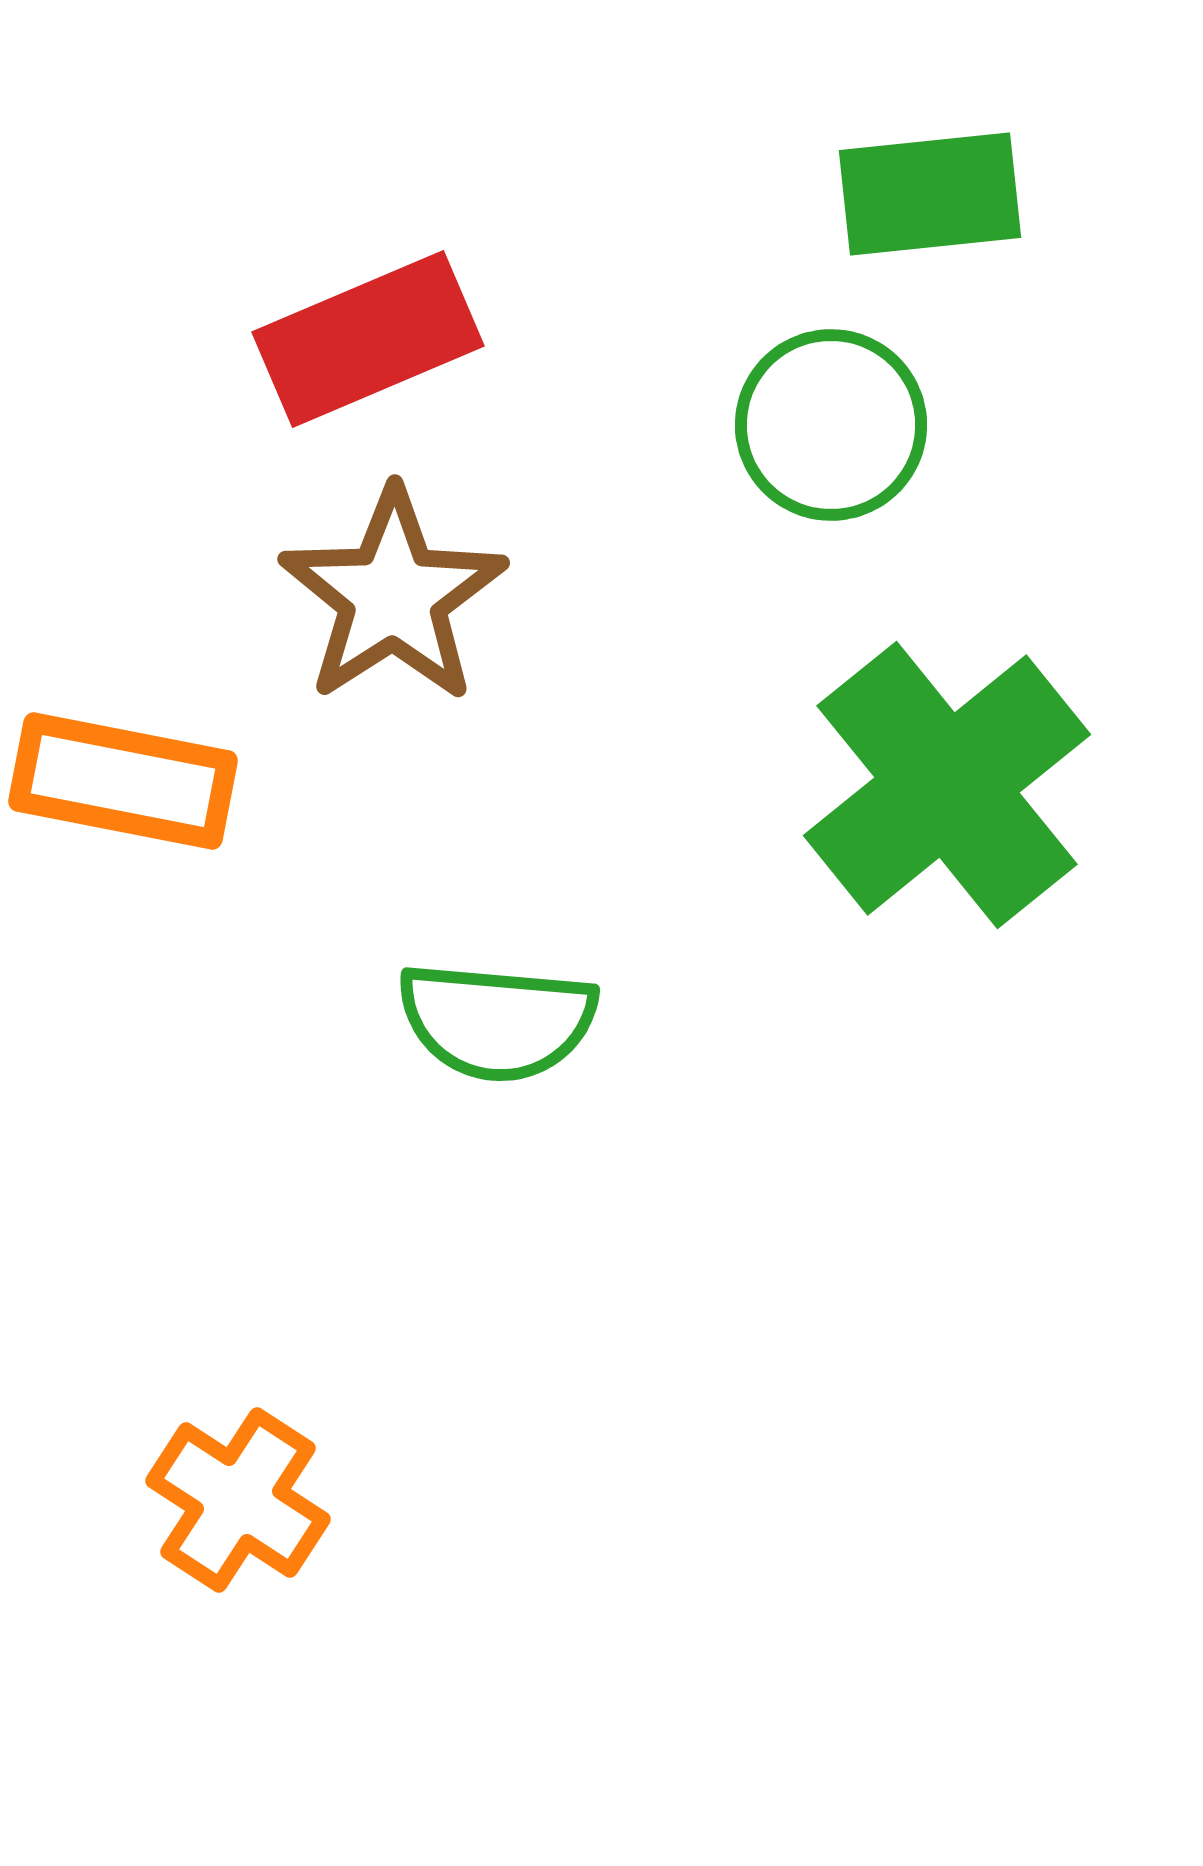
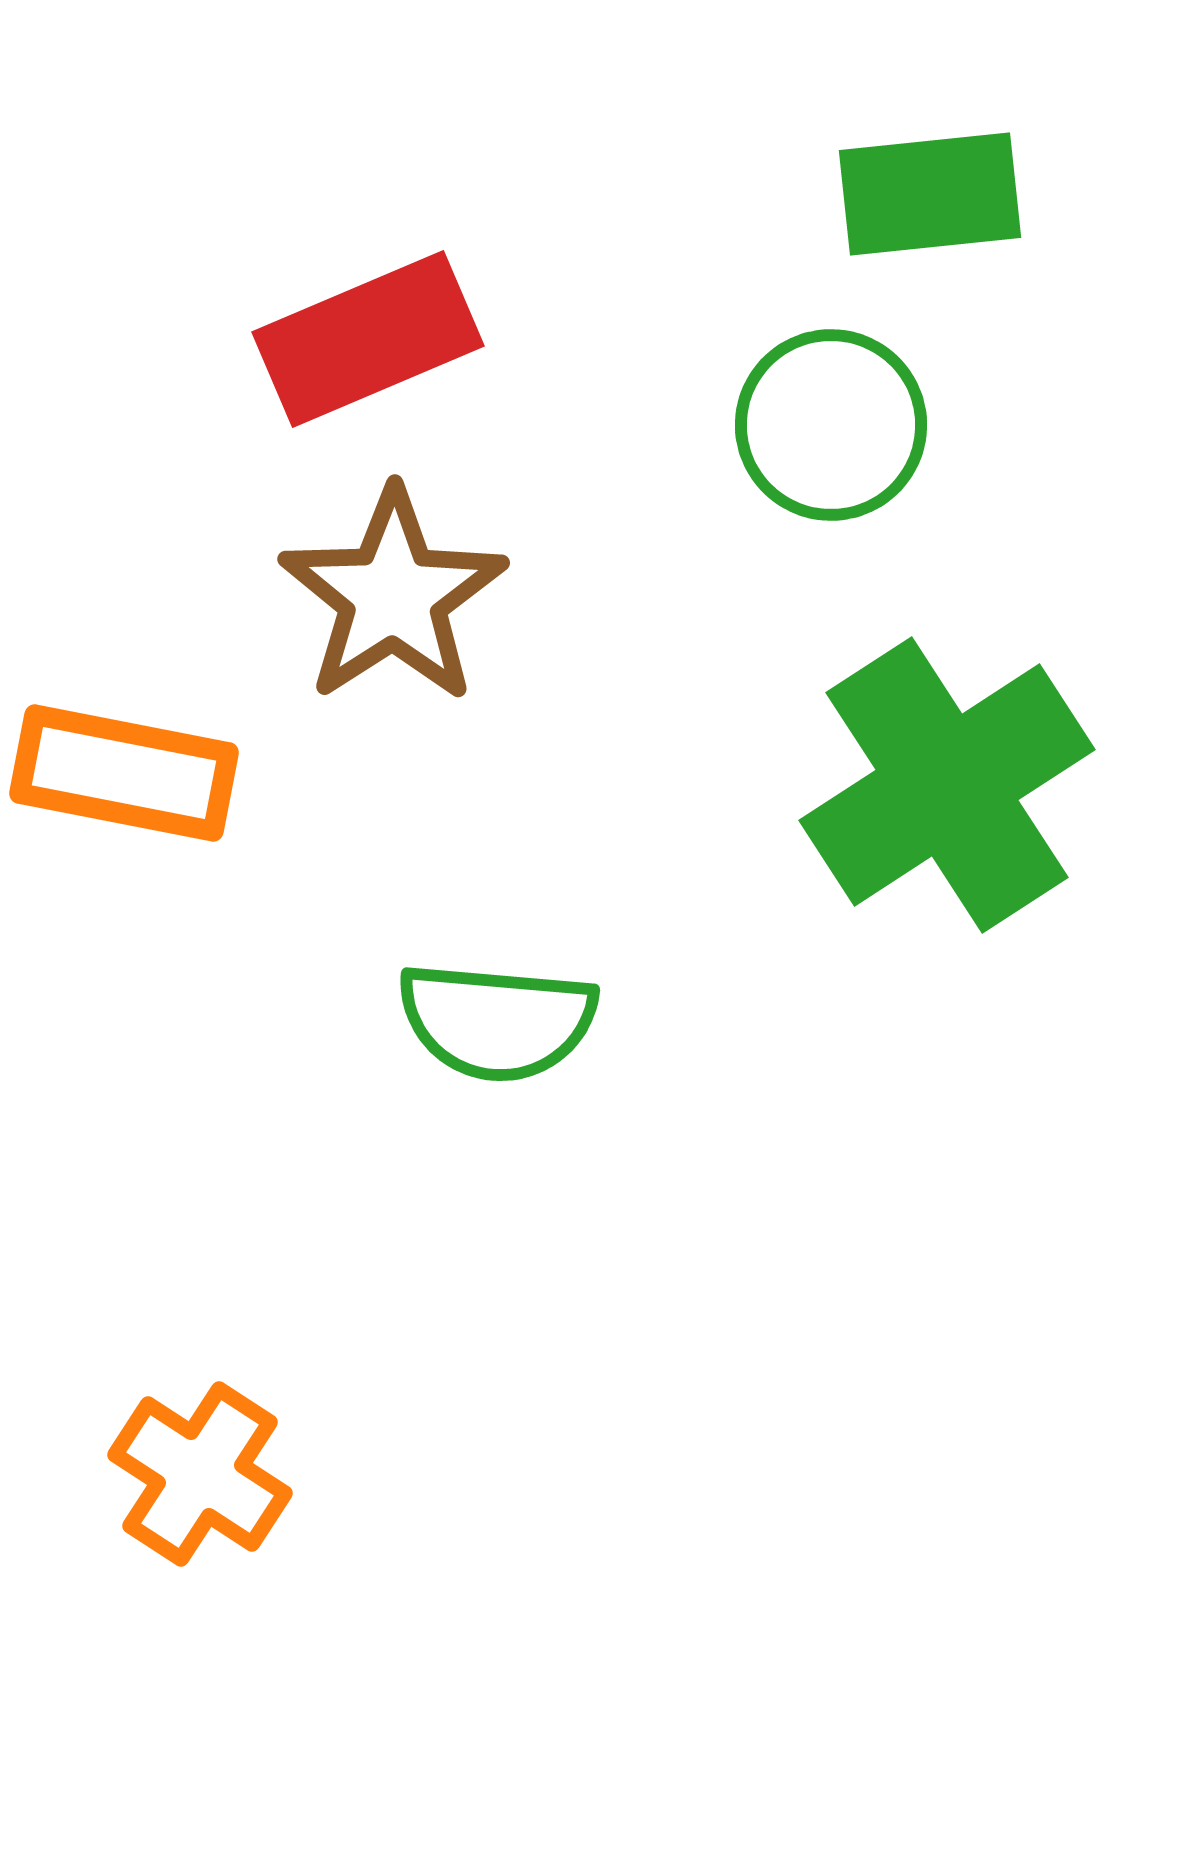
orange rectangle: moved 1 px right, 8 px up
green cross: rotated 6 degrees clockwise
orange cross: moved 38 px left, 26 px up
